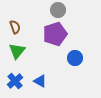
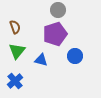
blue circle: moved 2 px up
blue triangle: moved 1 px right, 21 px up; rotated 16 degrees counterclockwise
